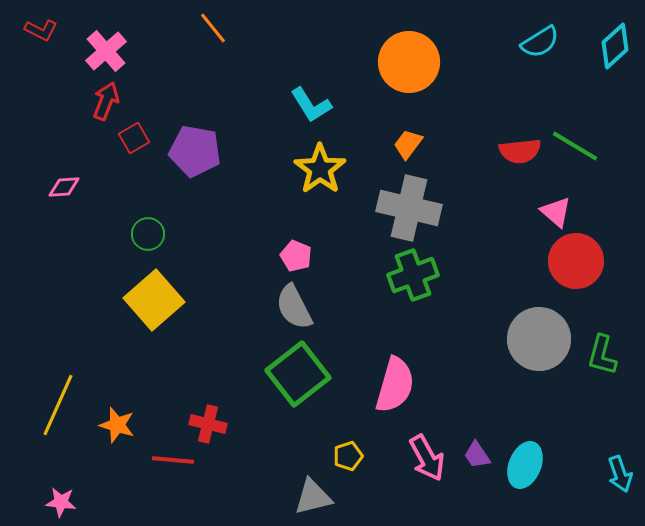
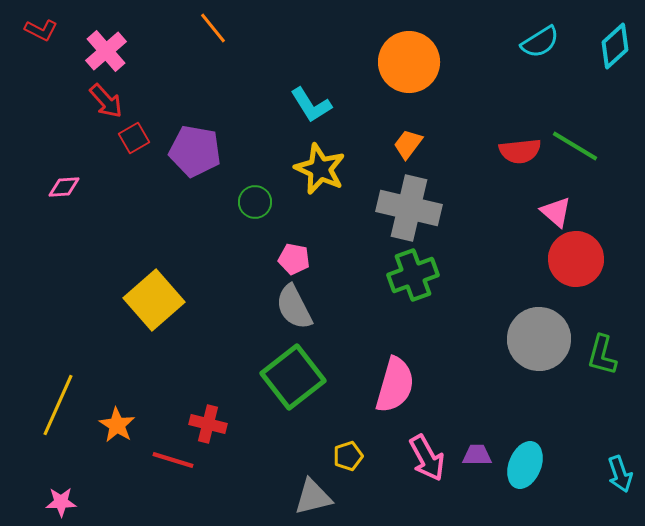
red arrow: rotated 117 degrees clockwise
yellow star: rotated 12 degrees counterclockwise
green circle: moved 107 px right, 32 px up
pink pentagon: moved 2 px left, 3 px down; rotated 12 degrees counterclockwise
red circle: moved 2 px up
green square: moved 5 px left, 3 px down
orange star: rotated 15 degrees clockwise
purple trapezoid: rotated 124 degrees clockwise
red line: rotated 12 degrees clockwise
pink star: rotated 8 degrees counterclockwise
